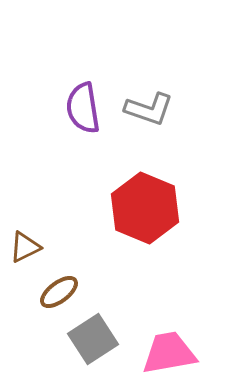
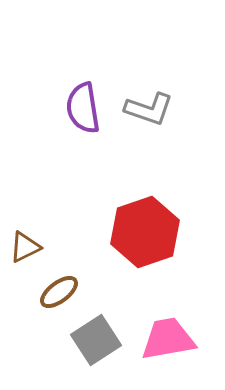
red hexagon: moved 24 px down; rotated 18 degrees clockwise
gray square: moved 3 px right, 1 px down
pink trapezoid: moved 1 px left, 14 px up
